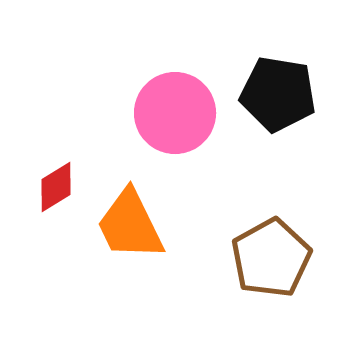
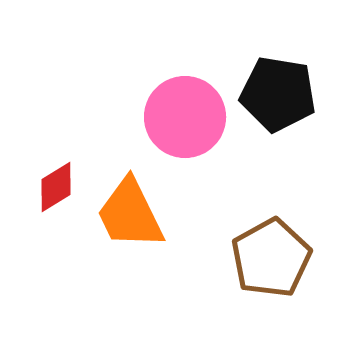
pink circle: moved 10 px right, 4 px down
orange trapezoid: moved 11 px up
